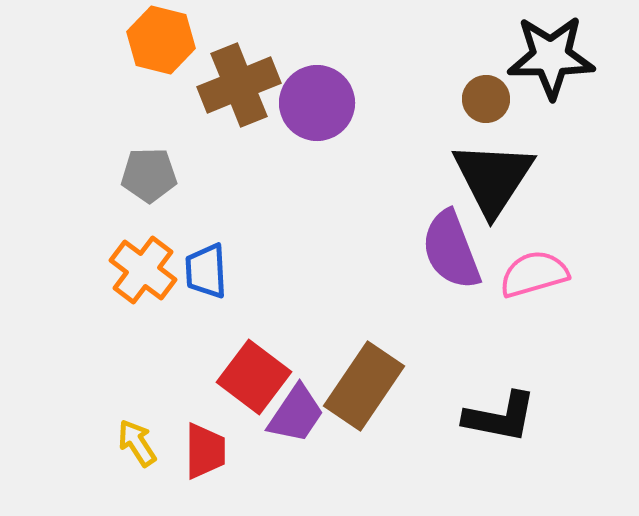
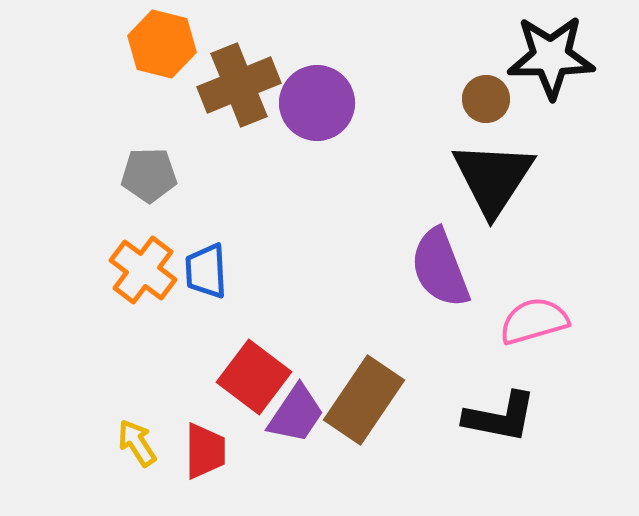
orange hexagon: moved 1 px right, 4 px down
purple semicircle: moved 11 px left, 18 px down
pink semicircle: moved 47 px down
brown rectangle: moved 14 px down
